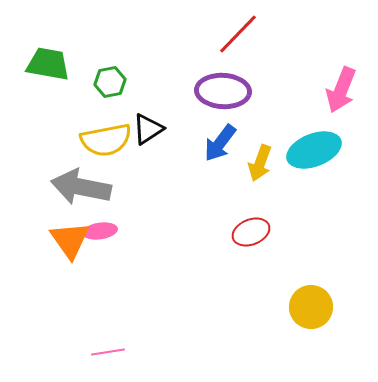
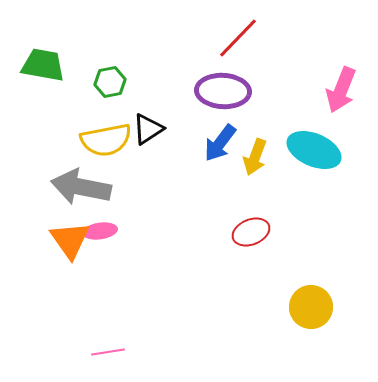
red line: moved 4 px down
green trapezoid: moved 5 px left, 1 px down
cyan ellipse: rotated 44 degrees clockwise
yellow arrow: moved 5 px left, 6 px up
